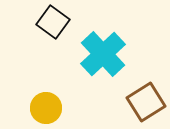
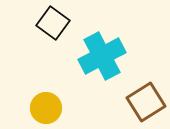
black square: moved 1 px down
cyan cross: moved 1 px left, 2 px down; rotated 15 degrees clockwise
